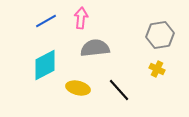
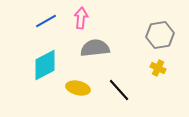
yellow cross: moved 1 px right, 1 px up
